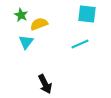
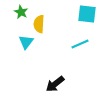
green star: moved 3 px up
yellow semicircle: rotated 66 degrees counterclockwise
black arrow: moved 10 px right; rotated 78 degrees clockwise
